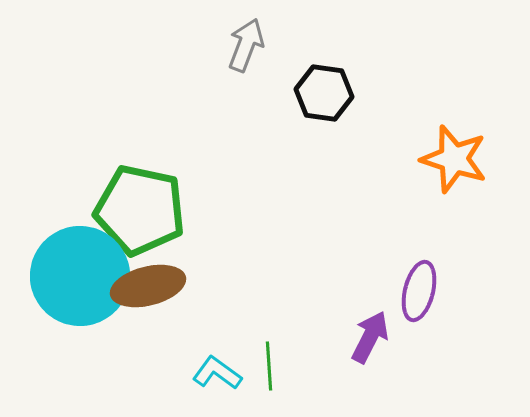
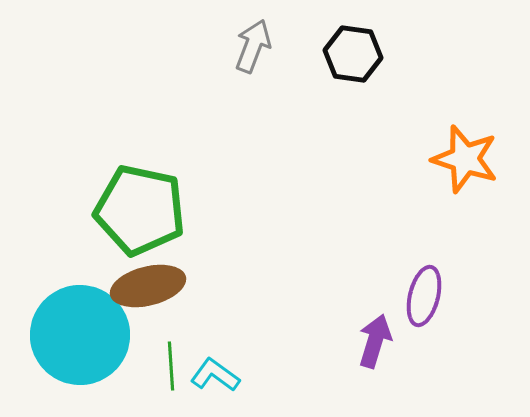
gray arrow: moved 7 px right, 1 px down
black hexagon: moved 29 px right, 39 px up
orange star: moved 11 px right
cyan circle: moved 59 px down
purple ellipse: moved 5 px right, 5 px down
purple arrow: moved 5 px right, 4 px down; rotated 10 degrees counterclockwise
green line: moved 98 px left
cyan L-shape: moved 2 px left, 2 px down
